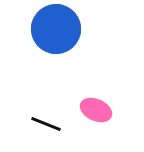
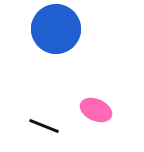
black line: moved 2 px left, 2 px down
